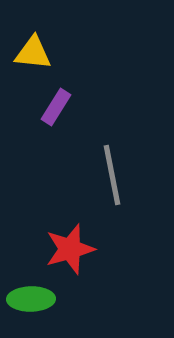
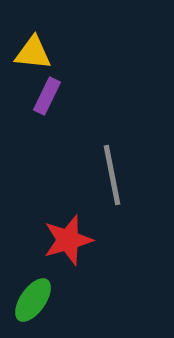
purple rectangle: moved 9 px left, 11 px up; rotated 6 degrees counterclockwise
red star: moved 2 px left, 9 px up
green ellipse: moved 2 px right, 1 px down; rotated 54 degrees counterclockwise
